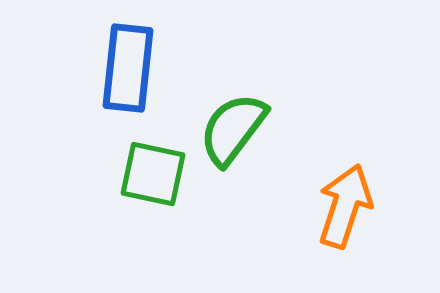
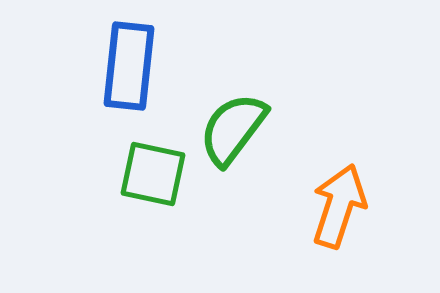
blue rectangle: moved 1 px right, 2 px up
orange arrow: moved 6 px left
